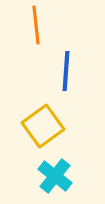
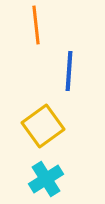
blue line: moved 3 px right
cyan cross: moved 9 px left, 3 px down; rotated 20 degrees clockwise
